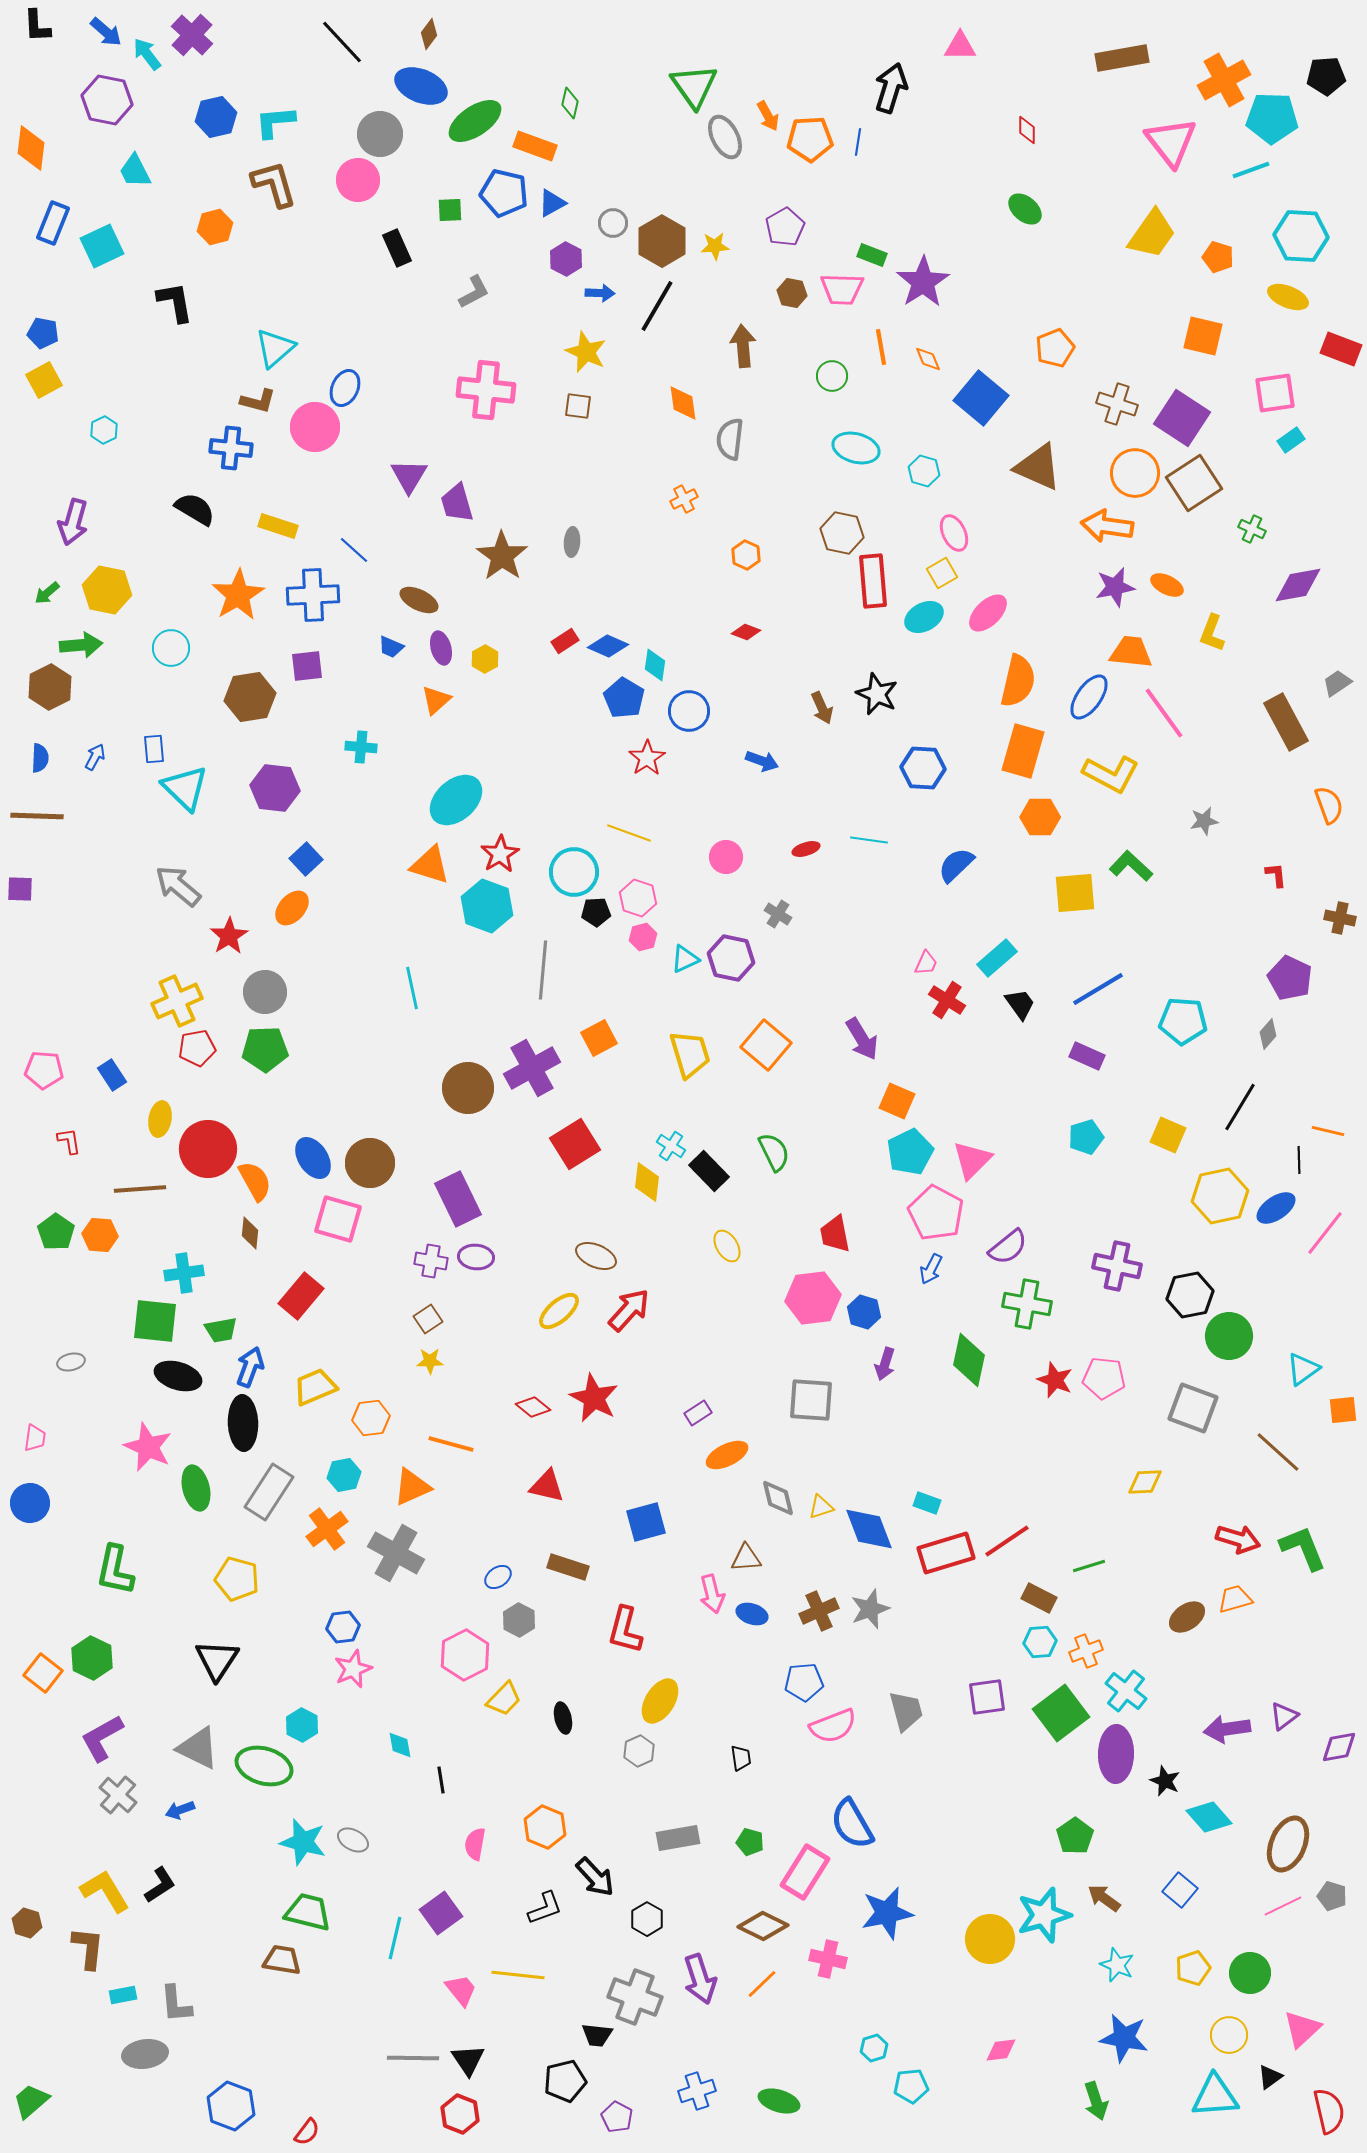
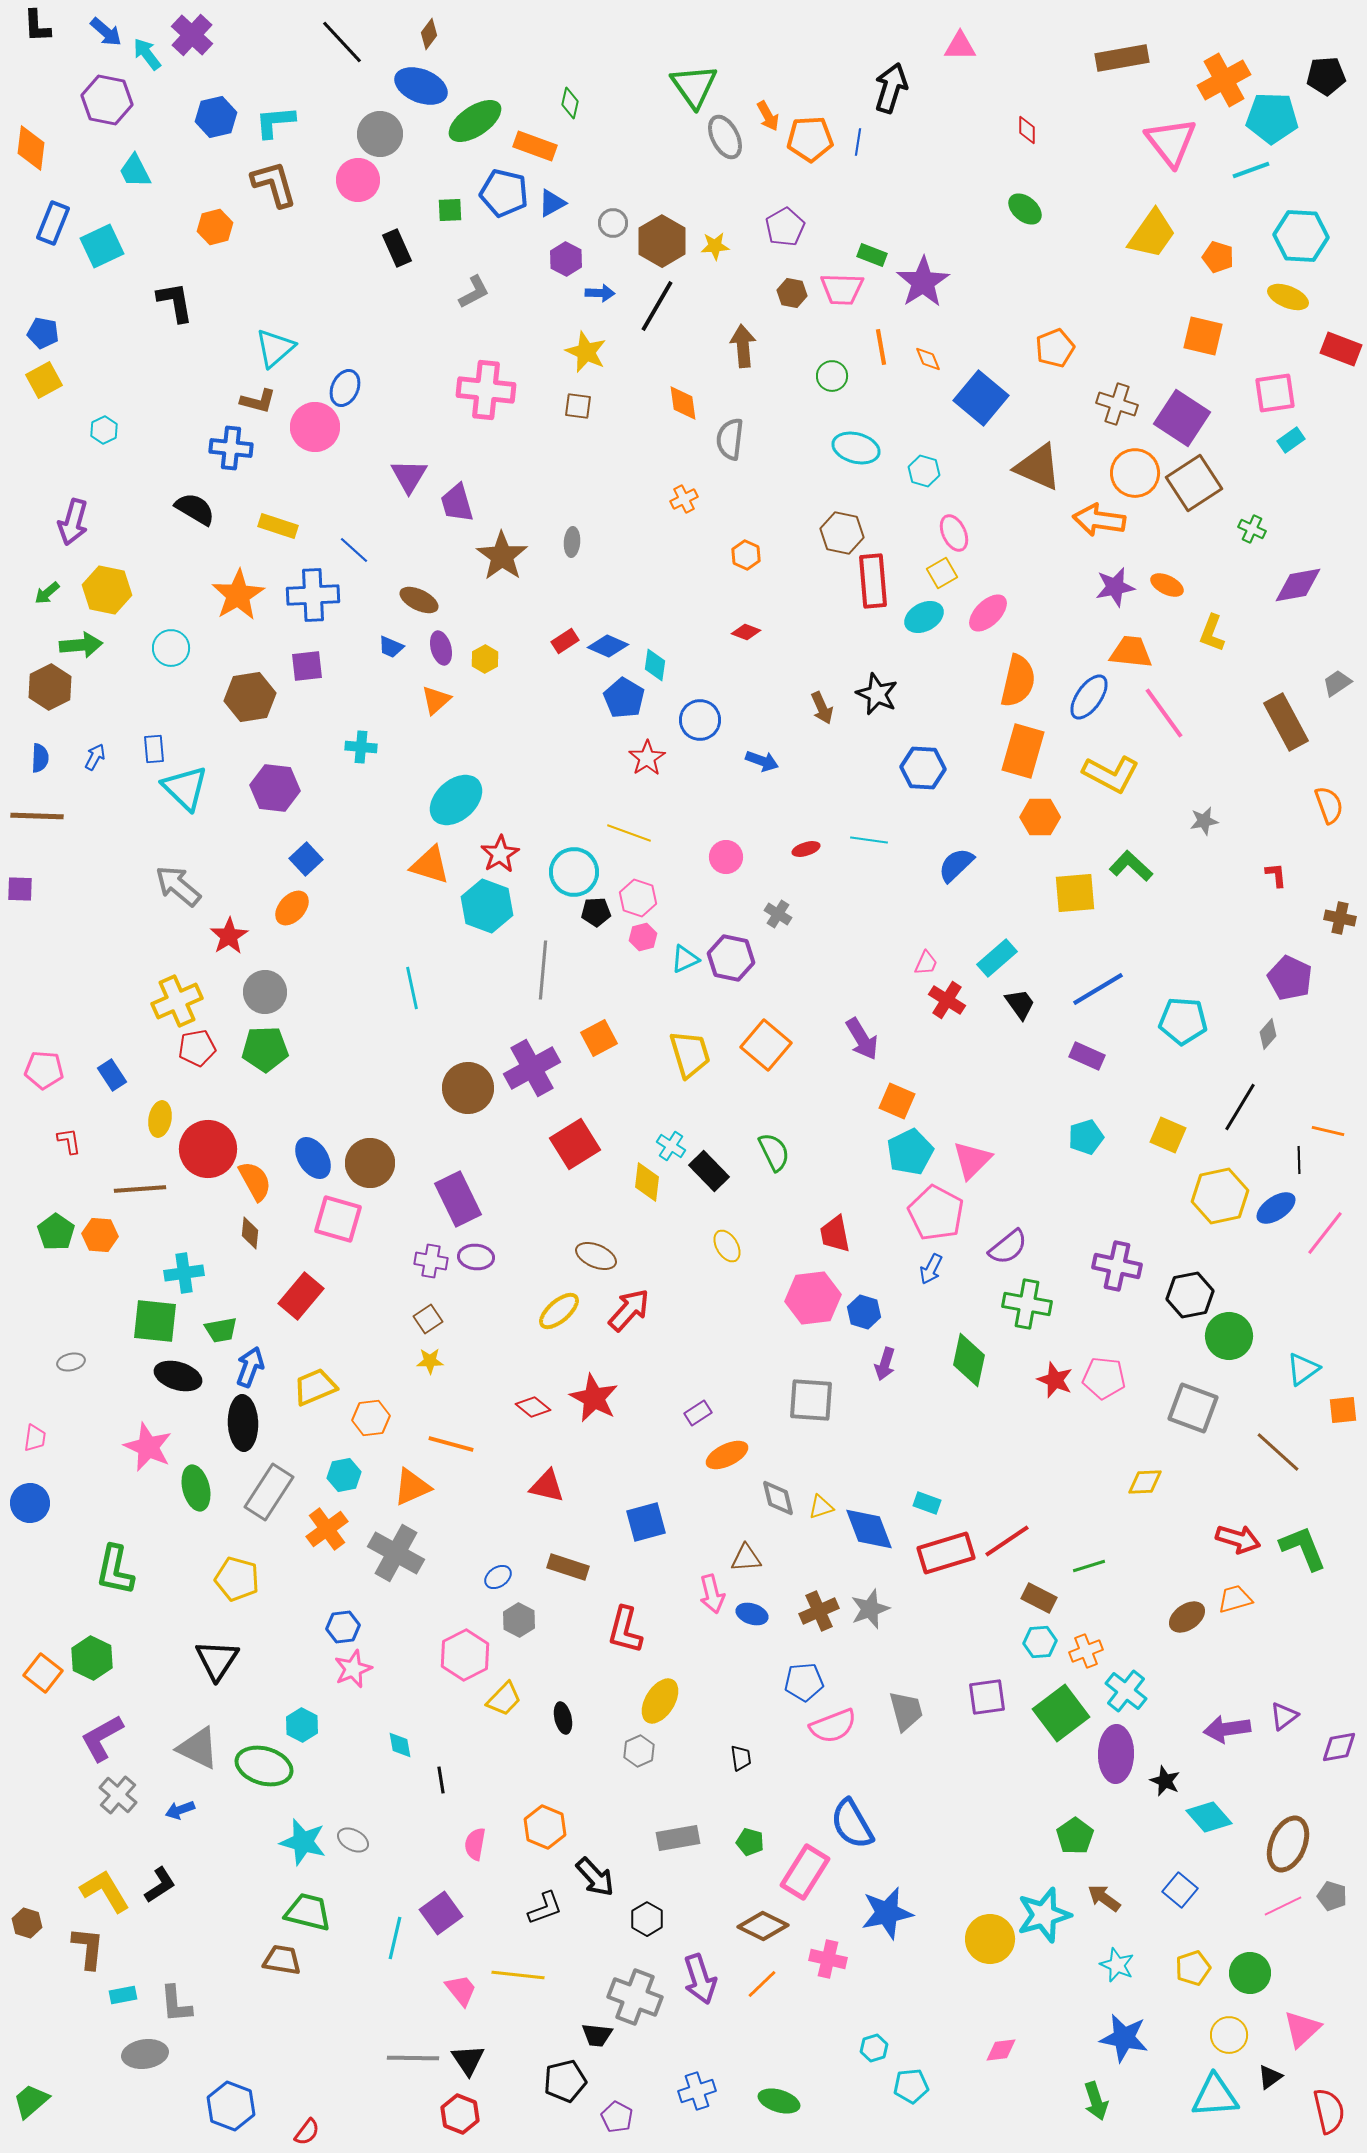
orange arrow at (1107, 526): moved 8 px left, 6 px up
blue circle at (689, 711): moved 11 px right, 9 px down
